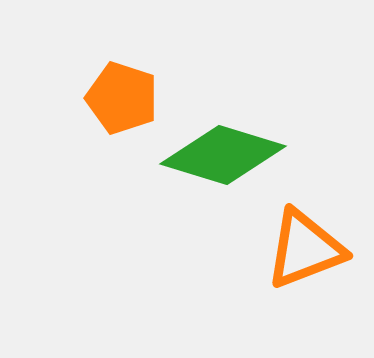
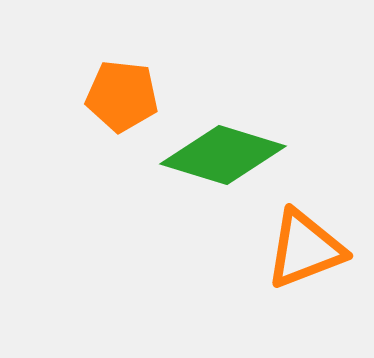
orange pentagon: moved 2 px up; rotated 12 degrees counterclockwise
